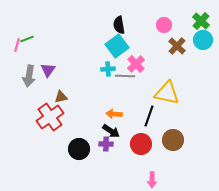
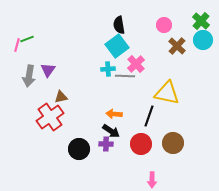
brown circle: moved 3 px down
